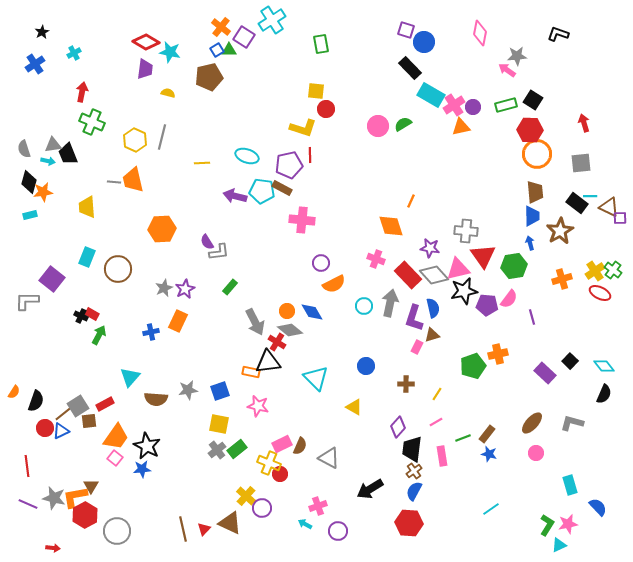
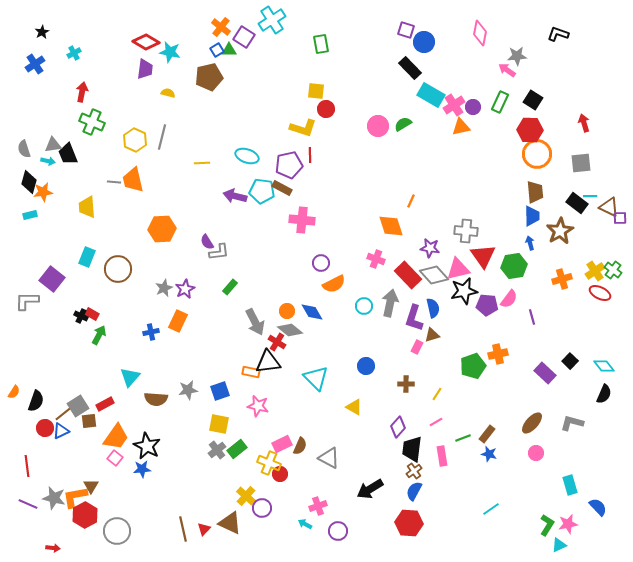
green rectangle at (506, 105): moved 6 px left, 3 px up; rotated 50 degrees counterclockwise
